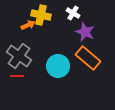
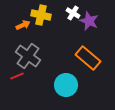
orange arrow: moved 5 px left
purple star: moved 4 px right, 11 px up
gray cross: moved 9 px right
cyan circle: moved 8 px right, 19 px down
red line: rotated 24 degrees counterclockwise
